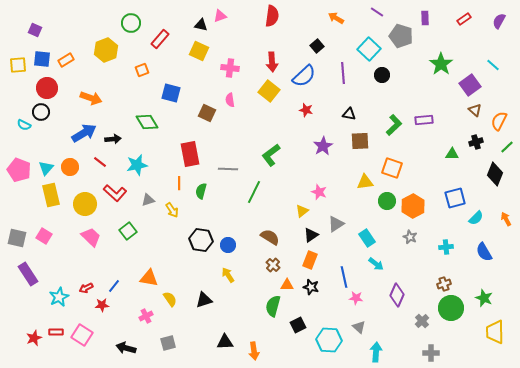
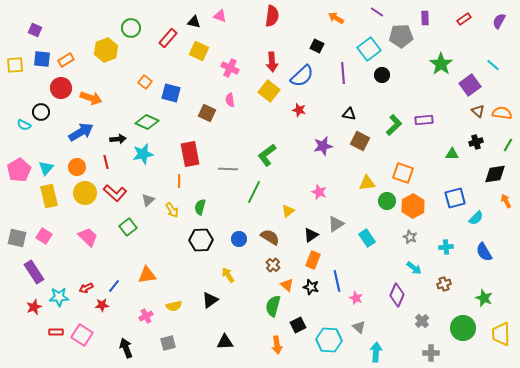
pink triangle at (220, 16): rotated 40 degrees clockwise
green circle at (131, 23): moved 5 px down
black triangle at (201, 25): moved 7 px left, 3 px up
gray pentagon at (401, 36): rotated 20 degrees counterclockwise
red rectangle at (160, 39): moved 8 px right, 1 px up
black square at (317, 46): rotated 24 degrees counterclockwise
cyan square at (369, 49): rotated 10 degrees clockwise
yellow square at (18, 65): moved 3 px left
pink cross at (230, 68): rotated 18 degrees clockwise
orange square at (142, 70): moved 3 px right, 12 px down; rotated 32 degrees counterclockwise
blue semicircle at (304, 76): moved 2 px left
red circle at (47, 88): moved 14 px right
red star at (306, 110): moved 7 px left
brown triangle at (475, 110): moved 3 px right, 1 px down
orange semicircle at (499, 121): moved 3 px right, 8 px up; rotated 72 degrees clockwise
green diamond at (147, 122): rotated 35 degrees counterclockwise
blue arrow at (84, 133): moved 3 px left, 1 px up
black arrow at (113, 139): moved 5 px right
brown square at (360, 141): rotated 30 degrees clockwise
purple star at (323, 146): rotated 18 degrees clockwise
green line at (507, 147): moved 1 px right, 2 px up; rotated 16 degrees counterclockwise
green L-shape at (271, 155): moved 4 px left
red line at (100, 162): moved 6 px right; rotated 40 degrees clockwise
cyan star at (137, 165): moved 6 px right, 11 px up
orange circle at (70, 167): moved 7 px right
orange square at (392, 168): moved 11 px right, 5 px down
pink pentagon at (19, 170): rotated 20 degrees clockwise
black diamond at (495, 174): rotated 60 degrees clockwise
yellow triangle at (365, 182): moved 2 px right, 1 px down
orange line at (179, 183): moved 2 px up
green semicircle at (201, 191): moved 1 px left, 16 px down
yellow rectangle at (51, 195): moved 2 px left, 1 px down
gray triangle at (148, 200): rotated 24 degrees counterclockwise
yellow circle at (85, 204): moved 11 px up
yellow triangle at (302, 211): moved 14 px left
orange arrow at (506, 219): moved 18 px up
green square at (128, 231): moved 4 px up
pink trapezoid at (91, 237): moved 3 px left
black hexagon at (201, 240): rotated 10 degrees counterclockwise
blue circle at (228, 245): moved 11 px right, 6 px up
orange rectangle at (310, 260): moved 3 px right
cyan arrow at (376, 264): moved 38 px right, 4 px down
purple rectangle at (28, 274): moved 6 px right, 2 px up
blue line at (344, 277): moved 7 px left, 4 px down
orange triangle at (149, 278): moved 2 px left, 3 px up; rotated 18 degrees counterclockwise
orange triangle at (287, 285): rotated 40 degrees clockwise
cyan star at (59, 297): rotated 24 degrees clockwise
pink star at (356, 298): rotated 16 degrees clockwise
yellow semicircle at (170, 299): moved 4 px right, 7 px down; rotated 112 degrees clockwise
black triangle at (204, 300): moved 6 px right; rotated 18 degrees counterclockwise
green circle at (451, 308): moved 12 px right, 20 px down
yellow trapezoid at (495, 332): moved 6 px right, 2 px down
red star at (34, 338): moved 31 px up
black arrow at (126, 348): rotated 54 degrees clockwise
orange arrow at (254, 351): moved 23 px right, 6 px up
